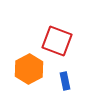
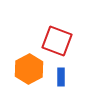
blue rectangle: moved 4 px left, 4 px up; rotated 12 degrees clockwise
